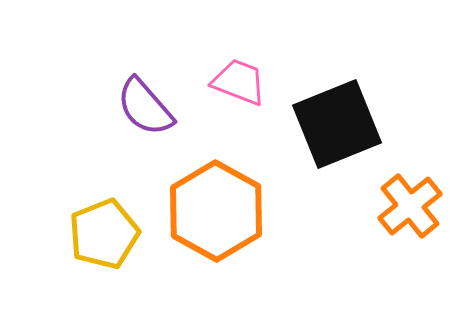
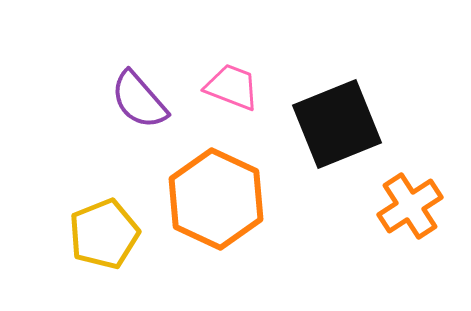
pink trapezoid: moved 7 px left, 5 px down
purple semicircle: moved 6 px left, 7 px up
orange cross: rotated 6 degrees clockwise
orange hexagon: moved 12 px up; rotated 4 degrees counterclockwise
